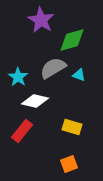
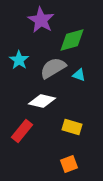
cyan star: moved 1 px right, 17 px up
white diamond: moved 7 px right
